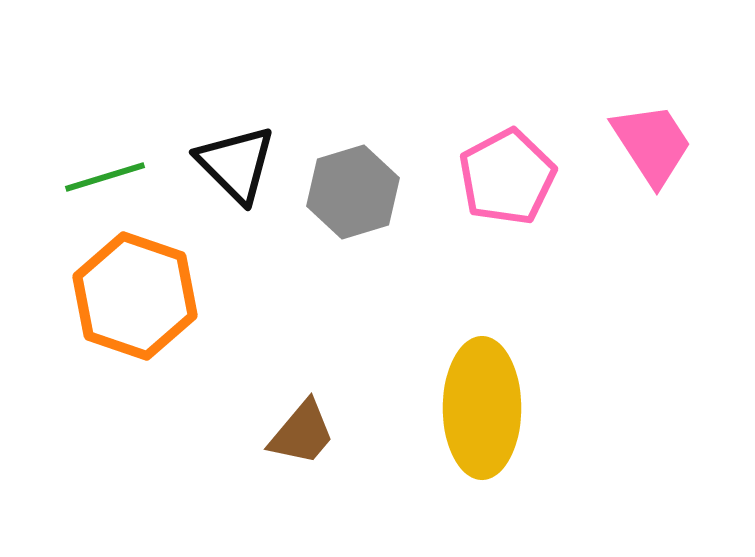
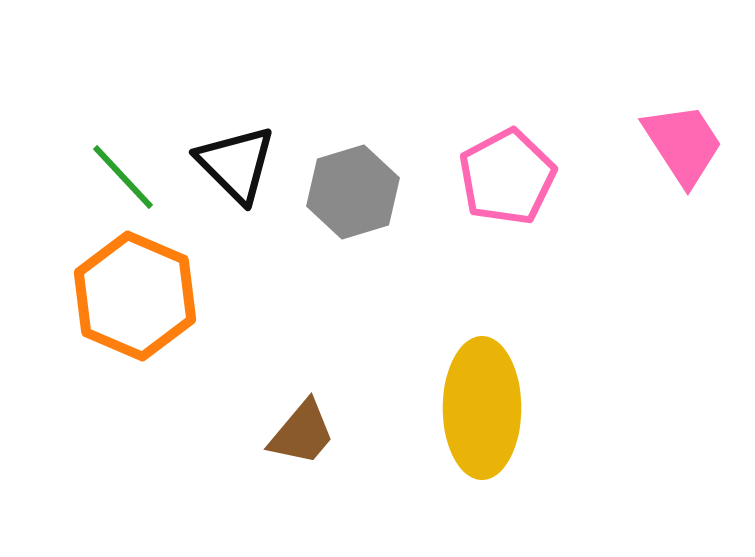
pink trapezoid: moved 31 px right
green line: moved 18 px right; rotated 64 degrees clockwise
orange hexagon: rotated 4 degrees clockwise
